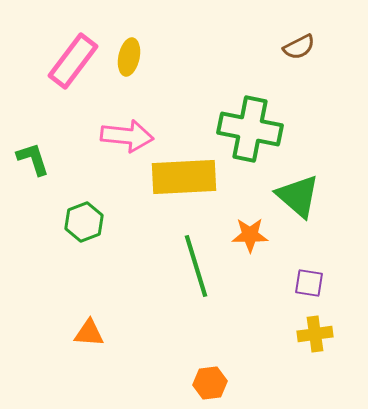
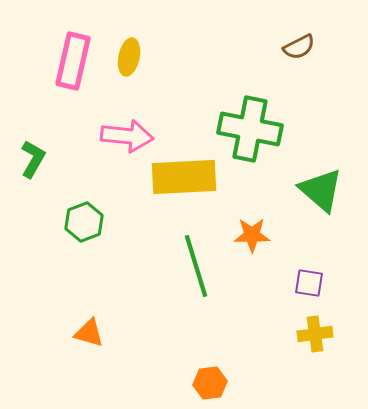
pink rectangle: rotated 24 degrees counterclockwise
green L-shape: rotated 48 degrees clockwise
green triangle: moved 23 px right, 6 px up
orange star: moved 2 px right
orange triangle: rotated 12 degrees clockwise
